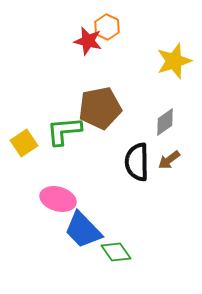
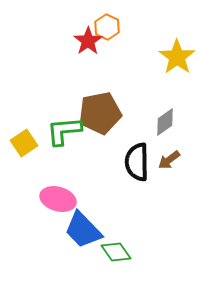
red star: rotated 24 degrees clockwise
yellow star: moved 3 px right, 4 px up; rotated 18 degrees counterclockwise
brown pentagon: moved 5 px down
